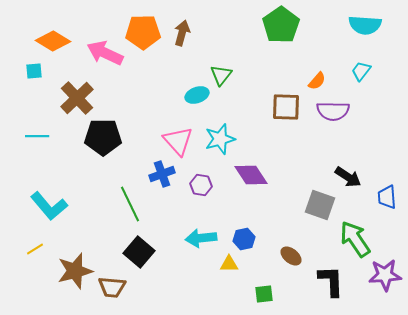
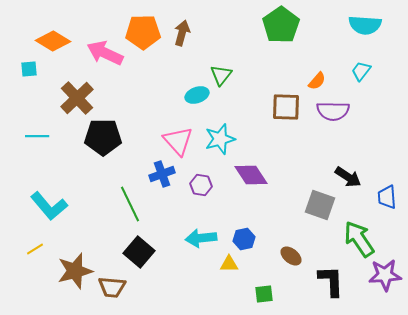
cyan square: moved 5 px left, 2 px up
green arrow: moved 4 px right
